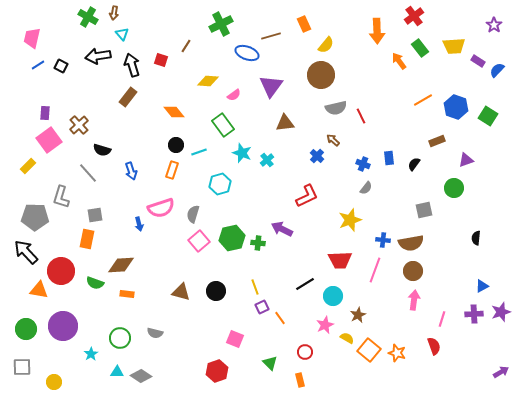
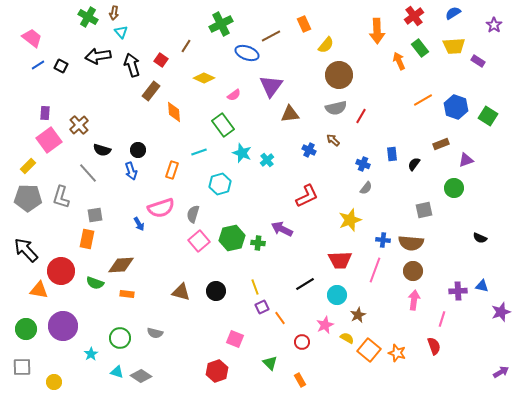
cyan triangle at (122, 34): moved 1 px left, 2 px up
brown line at (271, 36): rotated 12 degrees counterclockwise
pink trapezoid at (32, 38): rotated 115 degrees clockwise
red square at (161, 60): rotated 16 degrees clockwise
orange arrow at (399, 61): rotated 12 degrees clockwise
blue semicircle at (497, 70): moved 44 px left, 57 px up; rotated 14 degrees clockwise
brown circle at (321, 75): moved 18 px right
yellow diamond at (208, 81): moved 4 px left, 3 px up; rotated 20 degrees clockwise
brown rectangle at (128, 97): moved 23 px right, 6 px up
orange diamond at (174, 112): rotated 35 degrees clockwise
red line at (361, 116): rotated 56 degrees clockwise
brown triangle at (285, 123): moved 5 px right, 9 px up
brown rectangle at (437, 141): moved 4 px right, 3 px down
black circle at (176, 145): moved 38 px left, 5 px down
blue cross at (317, 156): moved 8 px left, 6 px up; rotated 16 degrees counterclockwise
blue rectangle at (389, 158): moved 3 px right, 4 px up
gray pentagon at (35, 217): moved 7 px left, 19 px up
blue arrow at (139, 224): rotated 16 degrees counterclockwise
black semicircle at (476, 238): moved 4 px right; rotated 72 degrees counterclockwise
brown semicircle at (411, 243): rotated 15 degrees clockwise
black arrow at (26, 252): moved 2 px up
blue triangle at (482, 286): rotated 40 degrees clockwise
cyan circle at (333, 296): moved 4 px right, 1 px up
purple cross at (474, 314): moved 16 px left, 23 px up
red circle at (305, 352): moved 3 px left, 10 px up
cyan triangle at (117, 372): rotated 16 degrees clockwise
orange rectangle at (300, 380): rotated 16 degrees counterclockwise
